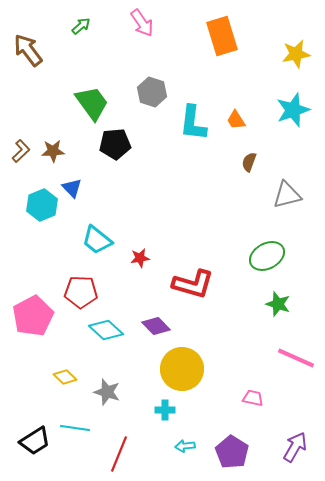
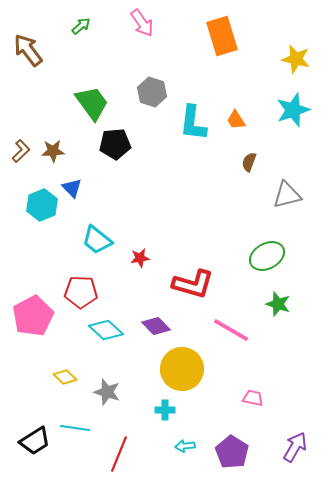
yellow star: moved 5 px down; rotated 24 degrees clockwise
pink line: moved 65 px left, 28 px up; rotated 6 degrees clockwise
